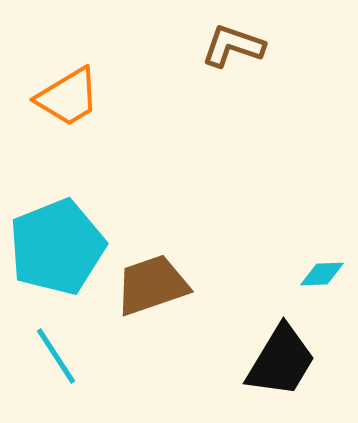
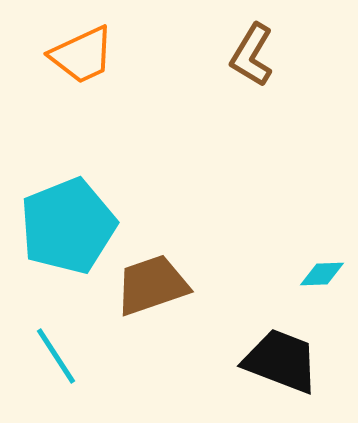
brown L-shape: moved 19 px right, 9 px down; rotated 78 degrees counterclockwise
orange trapezoid: moved 14 px right, 42 px up; rotated 6 degrees clockwise
cyan pentagon: moved 11 px right, 21 px up
black trapezoid: rotated 100 degrees counterclockwise
